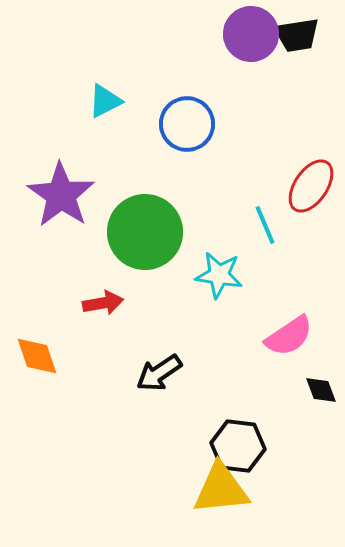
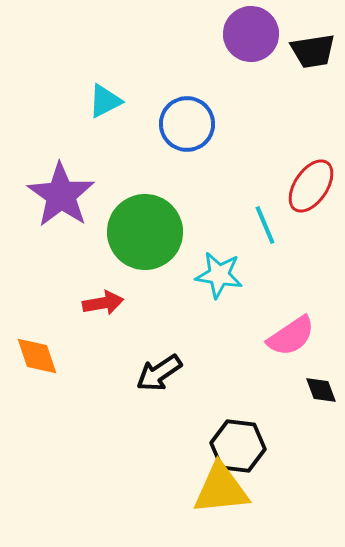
black trapezoid: moved 16 px right, 16 px down
pink semicircle: moved 2 px right
